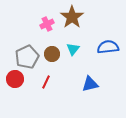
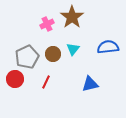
brown circle: moved 1 px right
